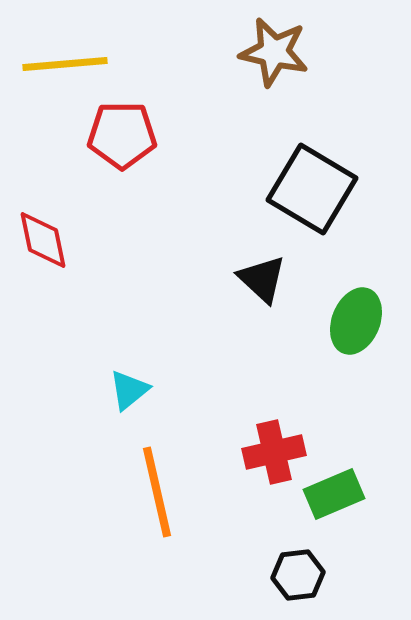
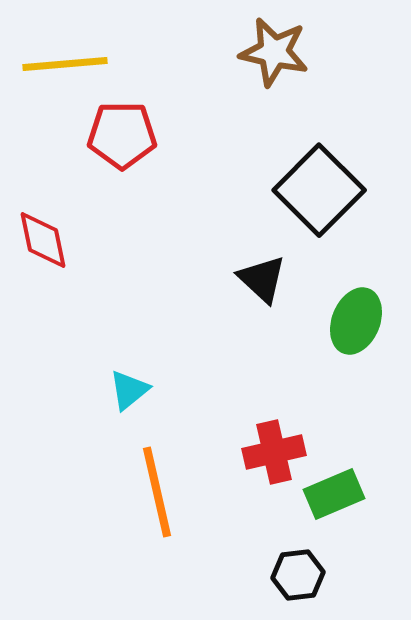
black square: moved 7 px right, 1 px down; rotated 14 degrees clockwise
